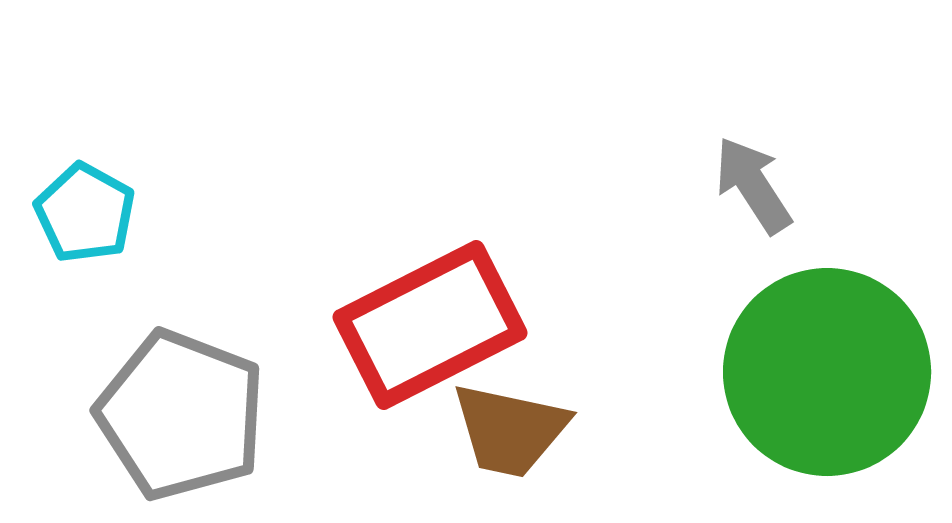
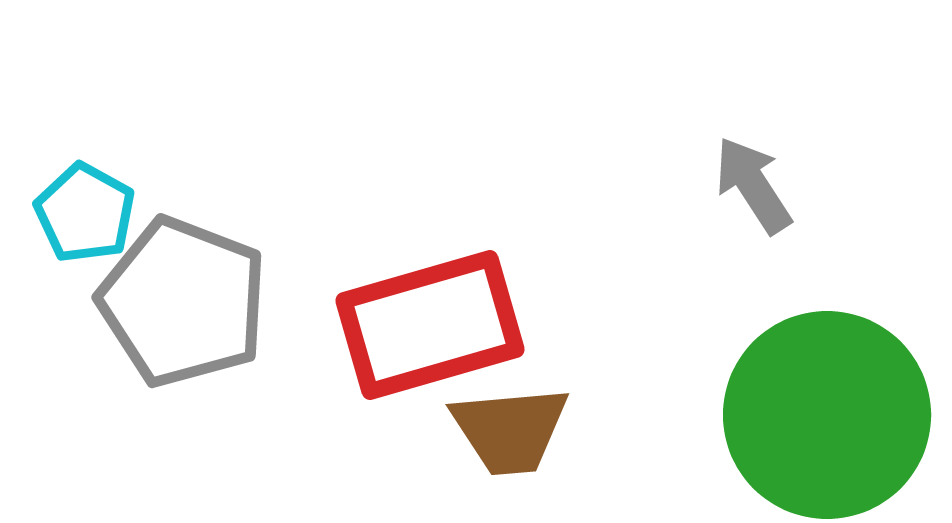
red rectangle: rotated 11 degrees clockwise
green circle: moved 43 px down
gray pentagon: moved 2 px right, 113 px up
brown trapezoid: rotated 17 degrees counterclockwise
